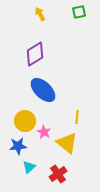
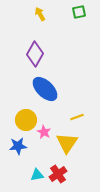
purple diamond: rotated 30 degrees counterclockwise
blue ellipse: moved 2 px right, 1 px up
yellow line: rotated 64 degrees clockwise
yellow circle: moved 1 px right, 1 px up
yellow triangle: rotated 25 degrees clockwise
cyan triangle: moved 8 px right, 8 px down; rotated 32 degrees clockwise
